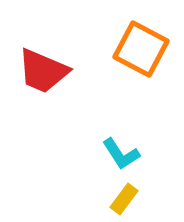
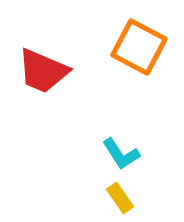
orange square: moved 2 px left, 2 px up
yellow rectangle: moved 4 px left, 1 px up; rotated 72 degrees counterclockwise
